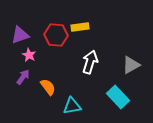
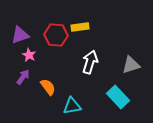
gray triangle: rotated 12 degrees clockwise
